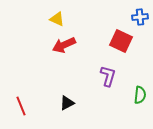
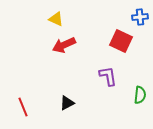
yellow triangle: moved 1 px left
purple L-shape: rotated 25 degrees counterclockwise
red line: moved 2 px right, 1 px down
